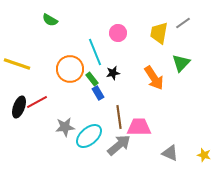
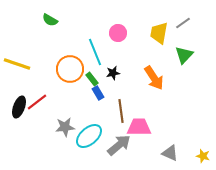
green triangle: moved 3 px right, 8 px up
red line: rotated 10 degrees counterclockwise
brown line: moved 2 px right, 6 px up
yellow star: moved 1 px left, 1 px down
